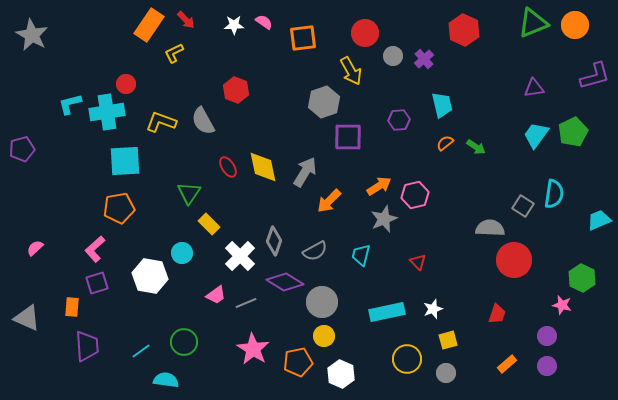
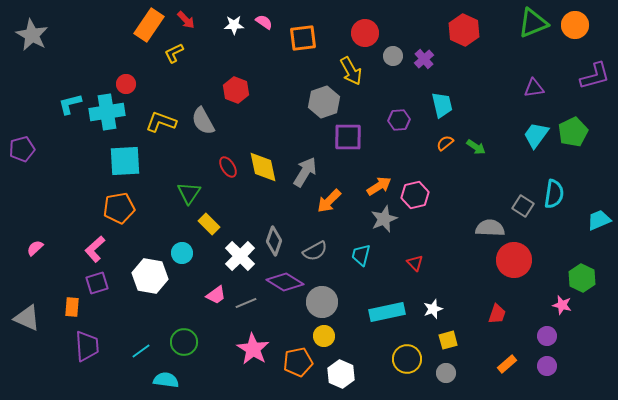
red triangle at (418, 262): moved 3 px left, 1 px down
